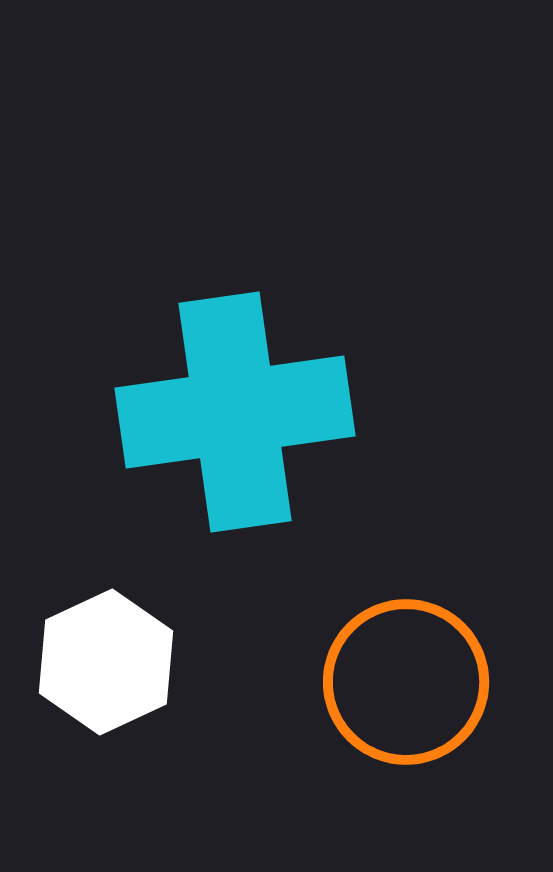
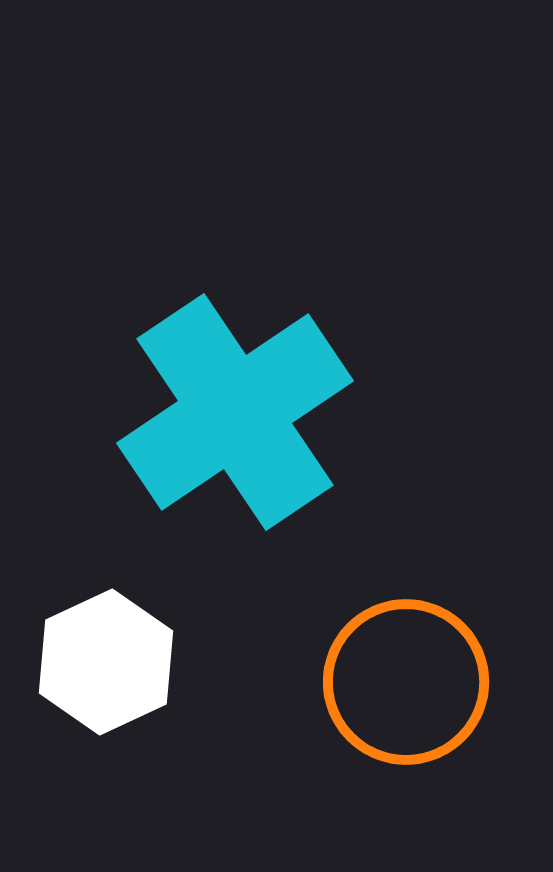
cyan cross: rotated 26 degrees counterclockwise
